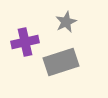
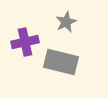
gray rectangle: rotated 32 degrees clockwise
